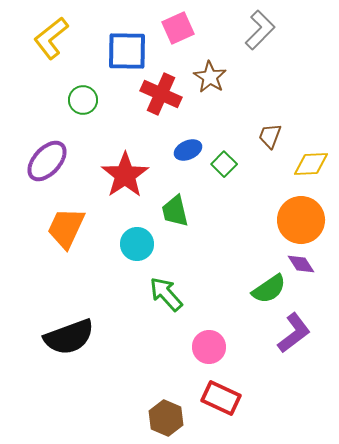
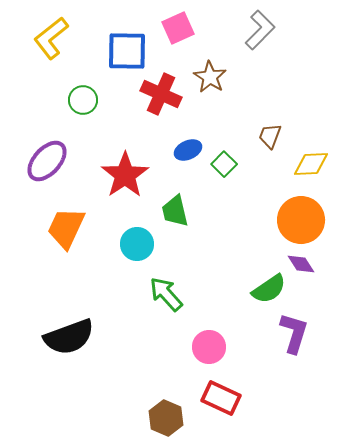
purple L-shape: rotated 36 degrees counterclockwise
